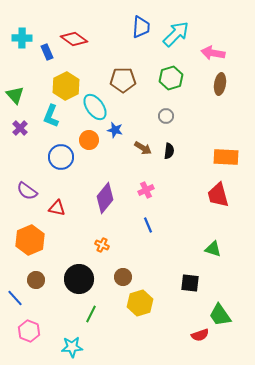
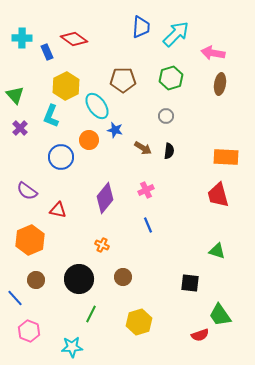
cyan ellipse at (95, 107): moved 2 px right, 1 px up
red triangle at (57, 208): moved 1 px right, 2 px down
green triangle at (213, 249): moved 4 px right, 2 px down
yellow hexagon at (140, 303): moved 1 px left, 19 px down
